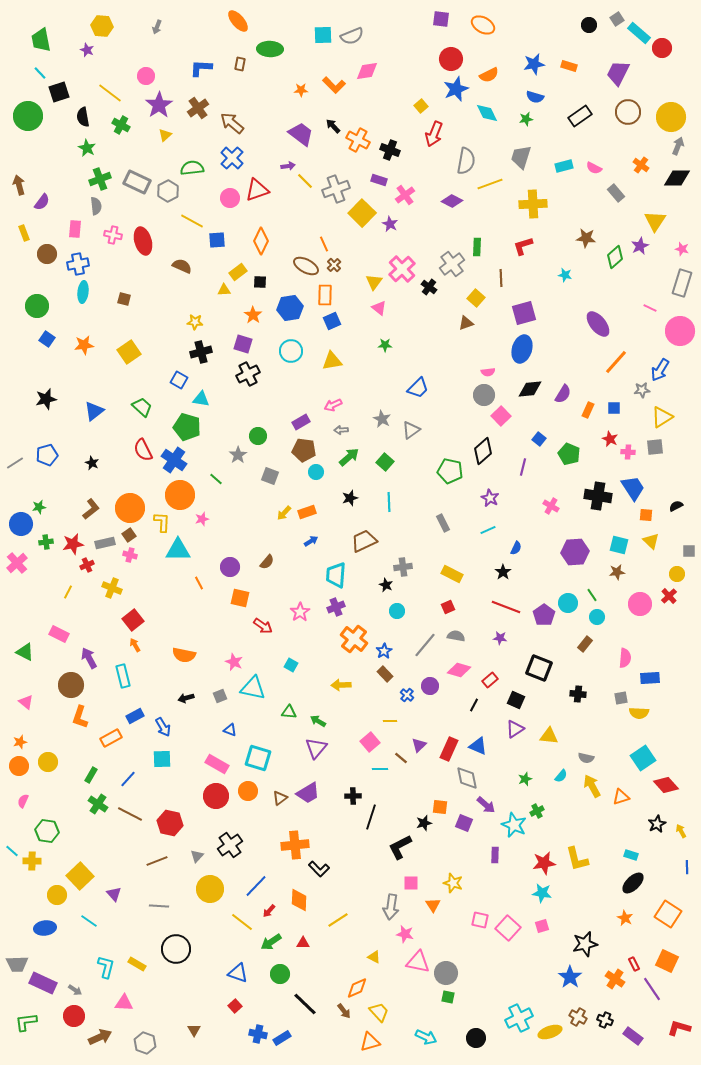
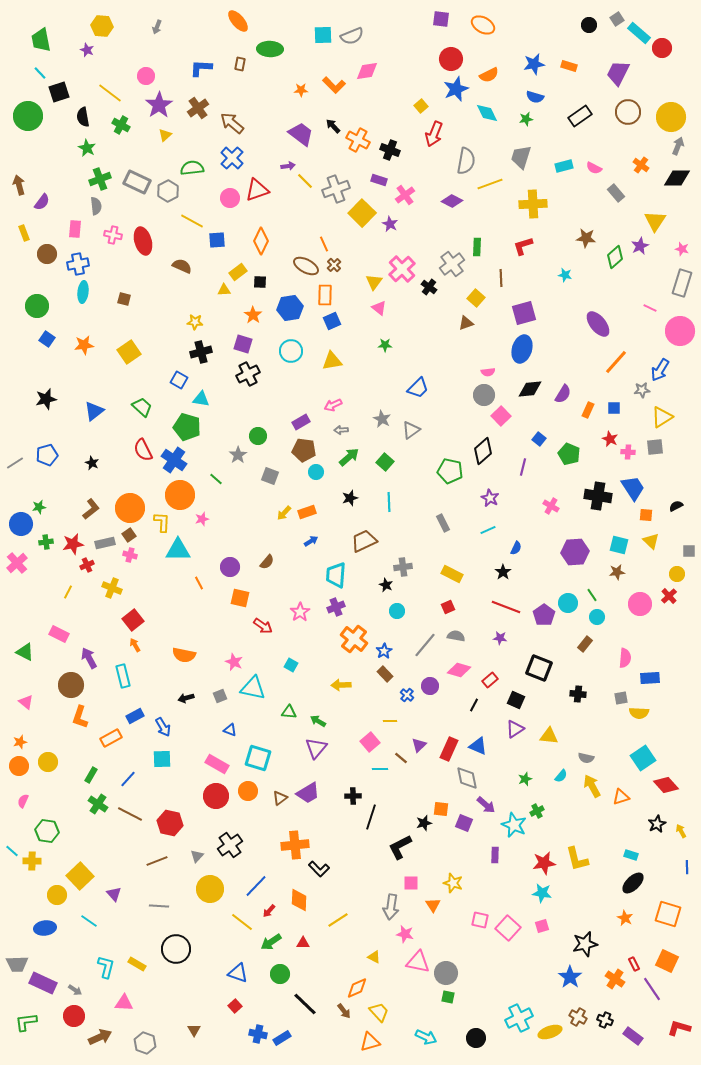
orange square at (440, 807): moved 1 px right, 2 px down
orange square at (668, 914): rotated 16 degrees counterclockwise
